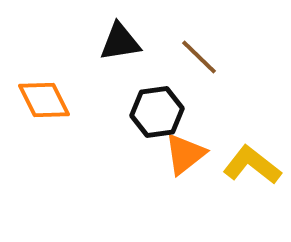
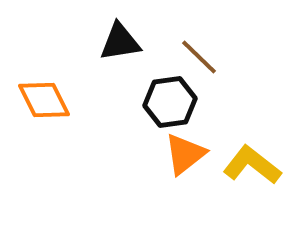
black hexagon: moved 13 px right, 10 px up
